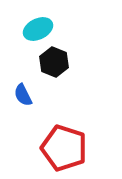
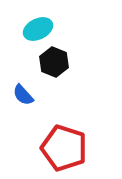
blue semicircle: rotated 15 degrees counterclockwise
